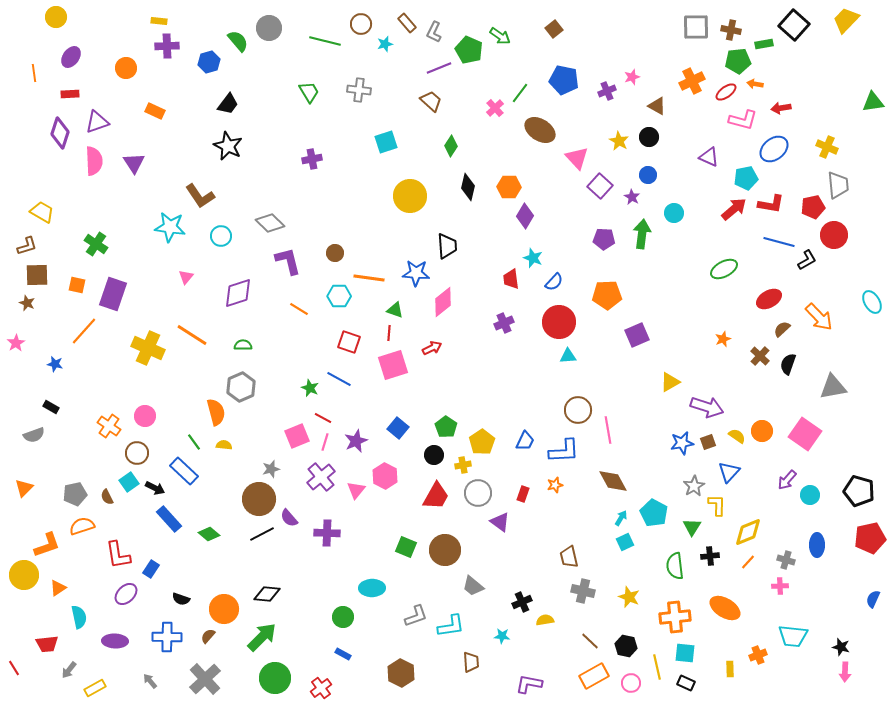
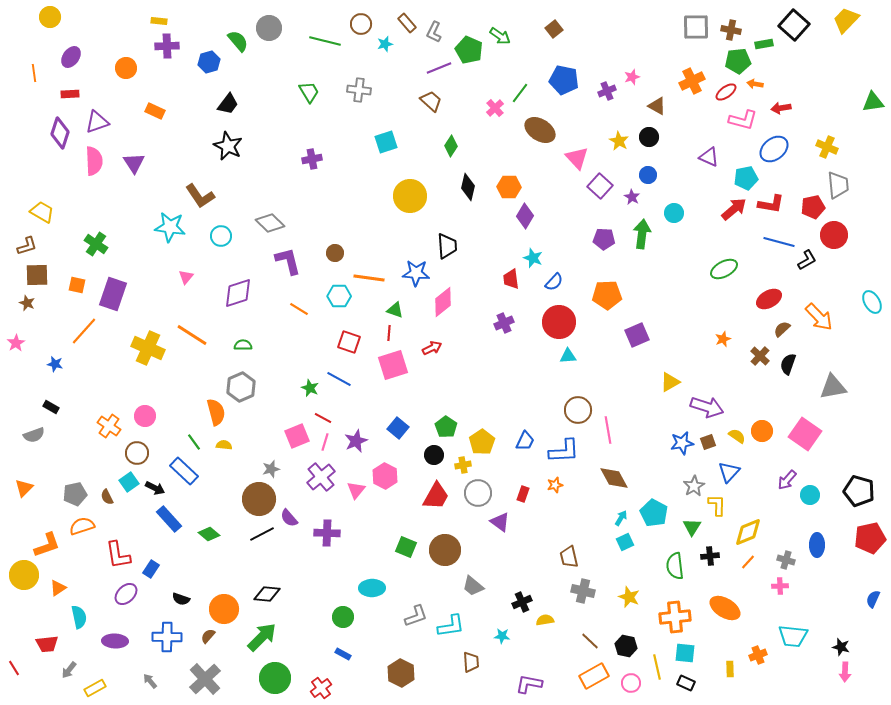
yellow circle at (56, 17): moved 6 px left
brown diamond at (613, 481): moved 1 px right, 3 px up
